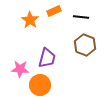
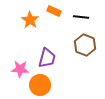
orange rectangle: rotated 48 degrees clockwise
